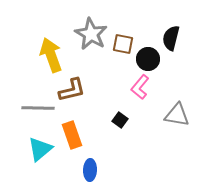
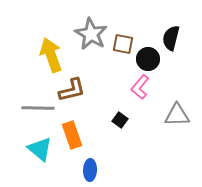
gray triangle: rotated 12 degrees counterclockwise
cyan triangle: rotated 40 degrees counterclockwise
